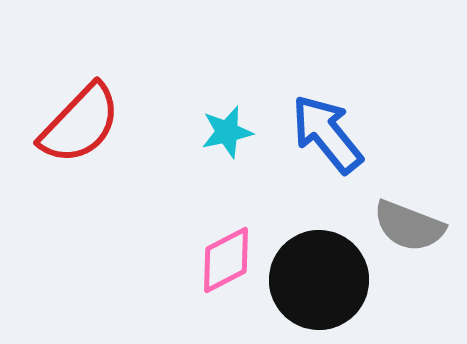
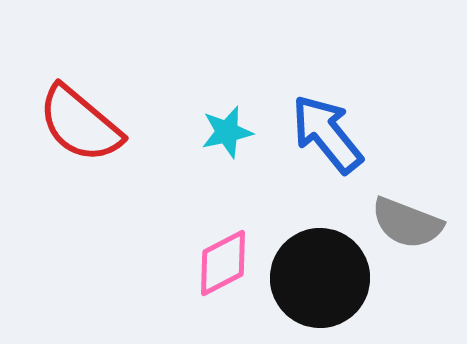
red semicircle: rotated 86 degrees clockwise
gray semicircle: moved 2 px left, 3 px up
pink diamond: moved 3 px left, 3 px down
black circle: moved 1 px right, 2 px up
